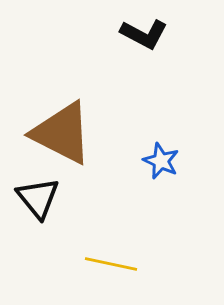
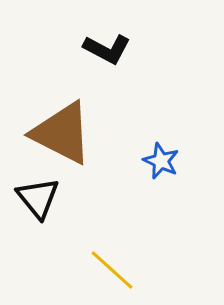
black L-shape: moved 37 px left, 15 px down
yellow line: moved 1 px right, 6 px down; rotated 30 degrees clockwise
